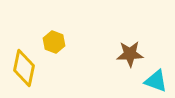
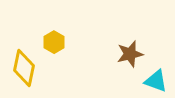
yellow hexagon: rotated 10 degrees clockwise
brown star: rotated 12 degrees counterclockwise
